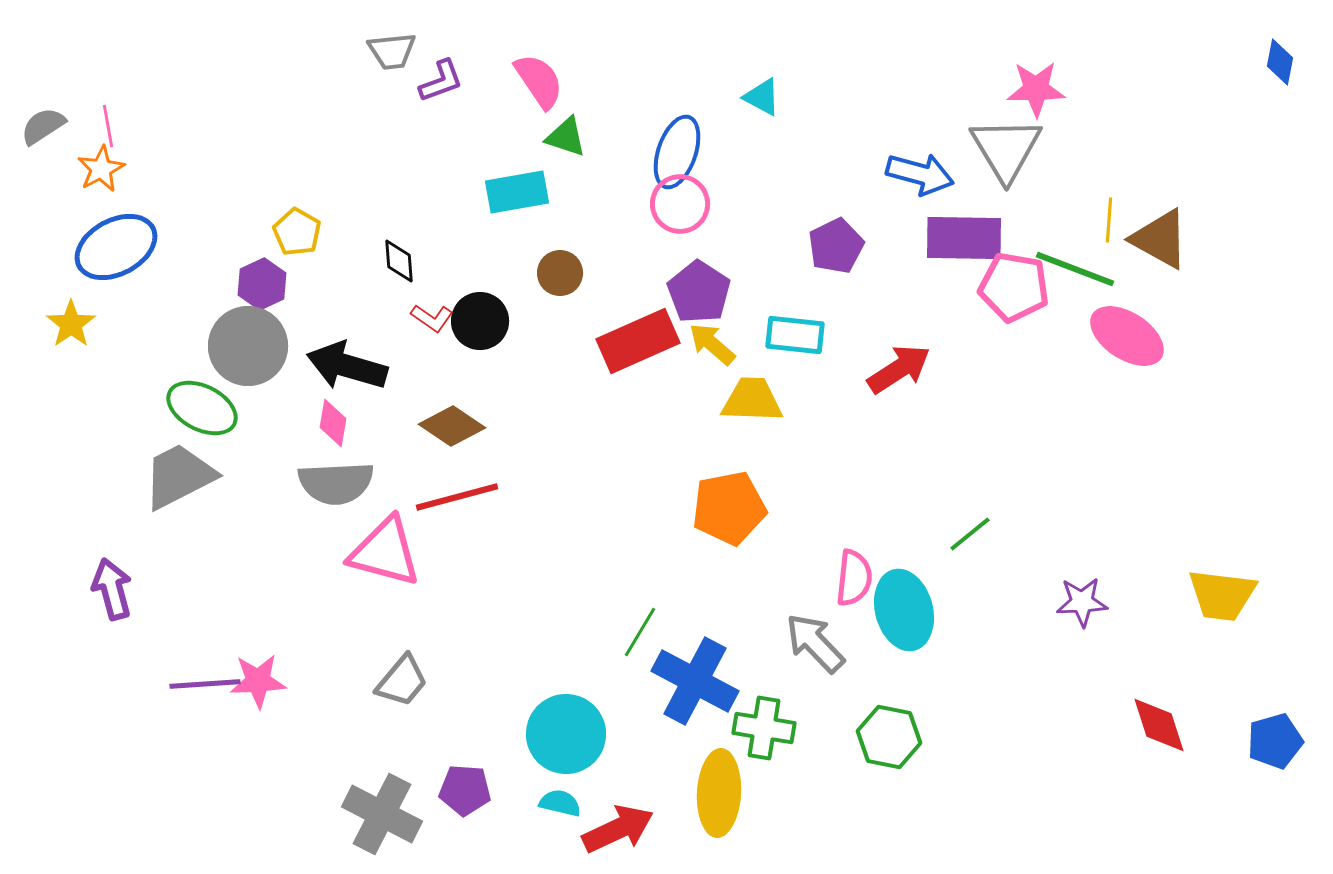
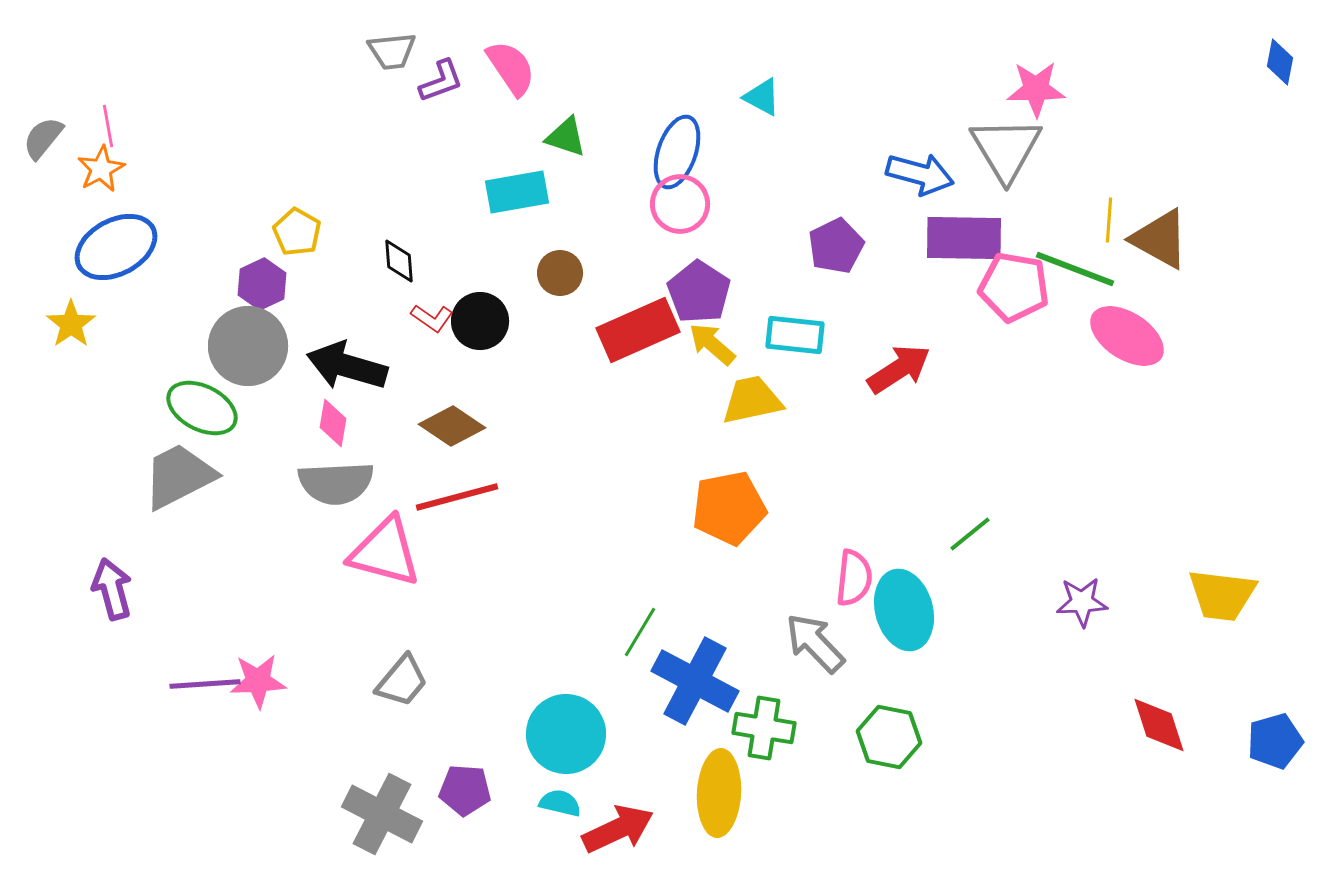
pink semicircle at (539, 81): moved 28 px left, 13 px up
gray semicircle at (43, 126): moved 12 px down; rotated 18 degrees counterclockwise
red rectangle at (638, 341): moved 11 px up
yellow trapezoid at (752, 400): rotated 14 degrees counterclockwise
